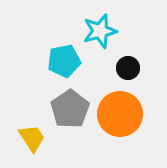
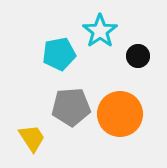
cyan star: rotated 20 degrees counterclockwise
cyan pentagon: moved 5 px left, 7 px up
black circle: moved 10 px right, 12 px up
gray pentagon: moved 1 px right, 2 px up; rotated 30 degrees clockwise
